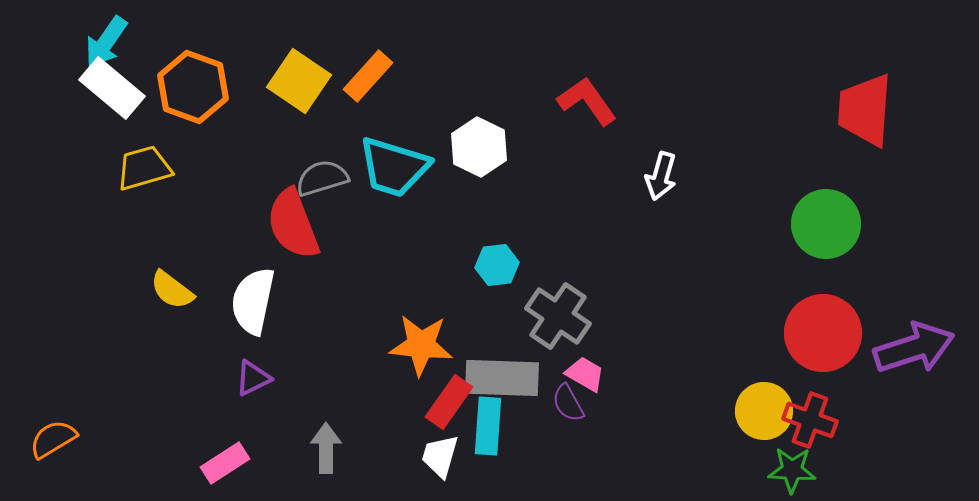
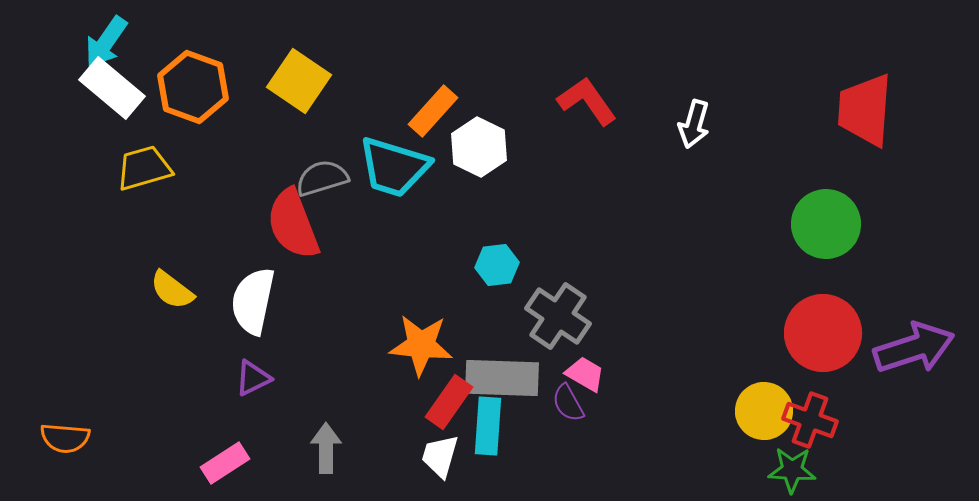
orange rectangle: moved 65 px right, 35 px down
white arrow: moved 33 px right, 52 px up
orange semicircle: moved 12 px right, 1 px up; rotated 144 degrees counterclockwise
